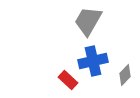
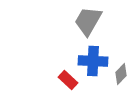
blue cross: rotated 16 degrees clockwise
gray diamond: moved 4 px left, 1 px up
